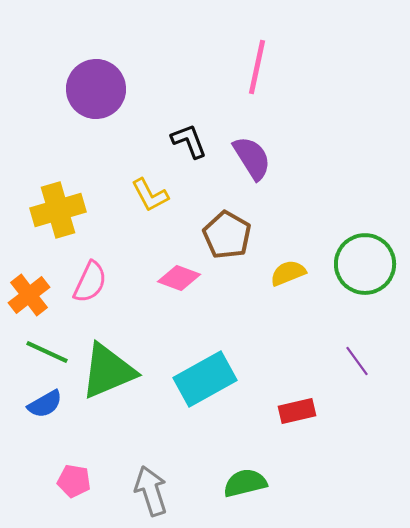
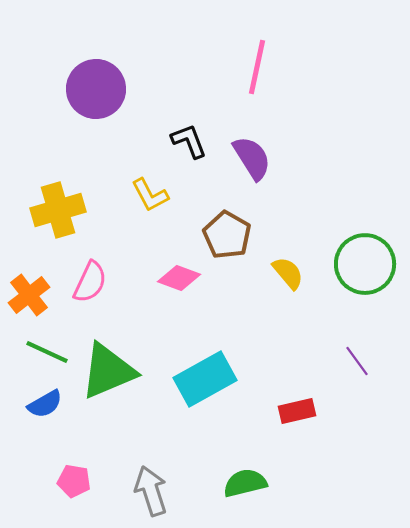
yellow semicircle: rotated 72 degrees clockwise
